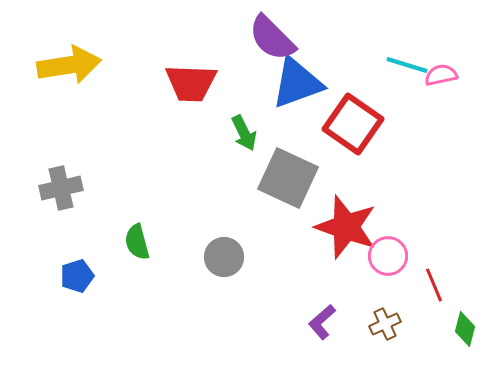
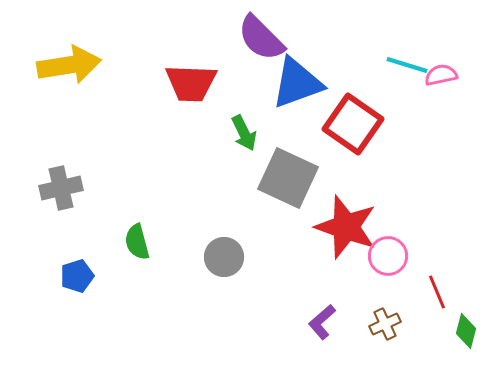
purple semicircle: moved 11 px left
red line: moved 3 px right, 7 px down
green diamond: moved 1 px right, 2 px down
